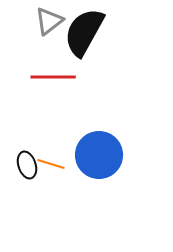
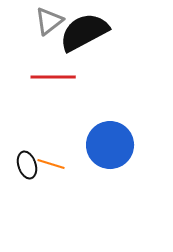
black semicircle: rotated 33 degrees clockwise
blue circle: moved 11 px right, 10 px up
